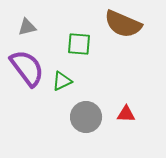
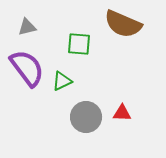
red triangle: moved 4 px left, 1 px up
